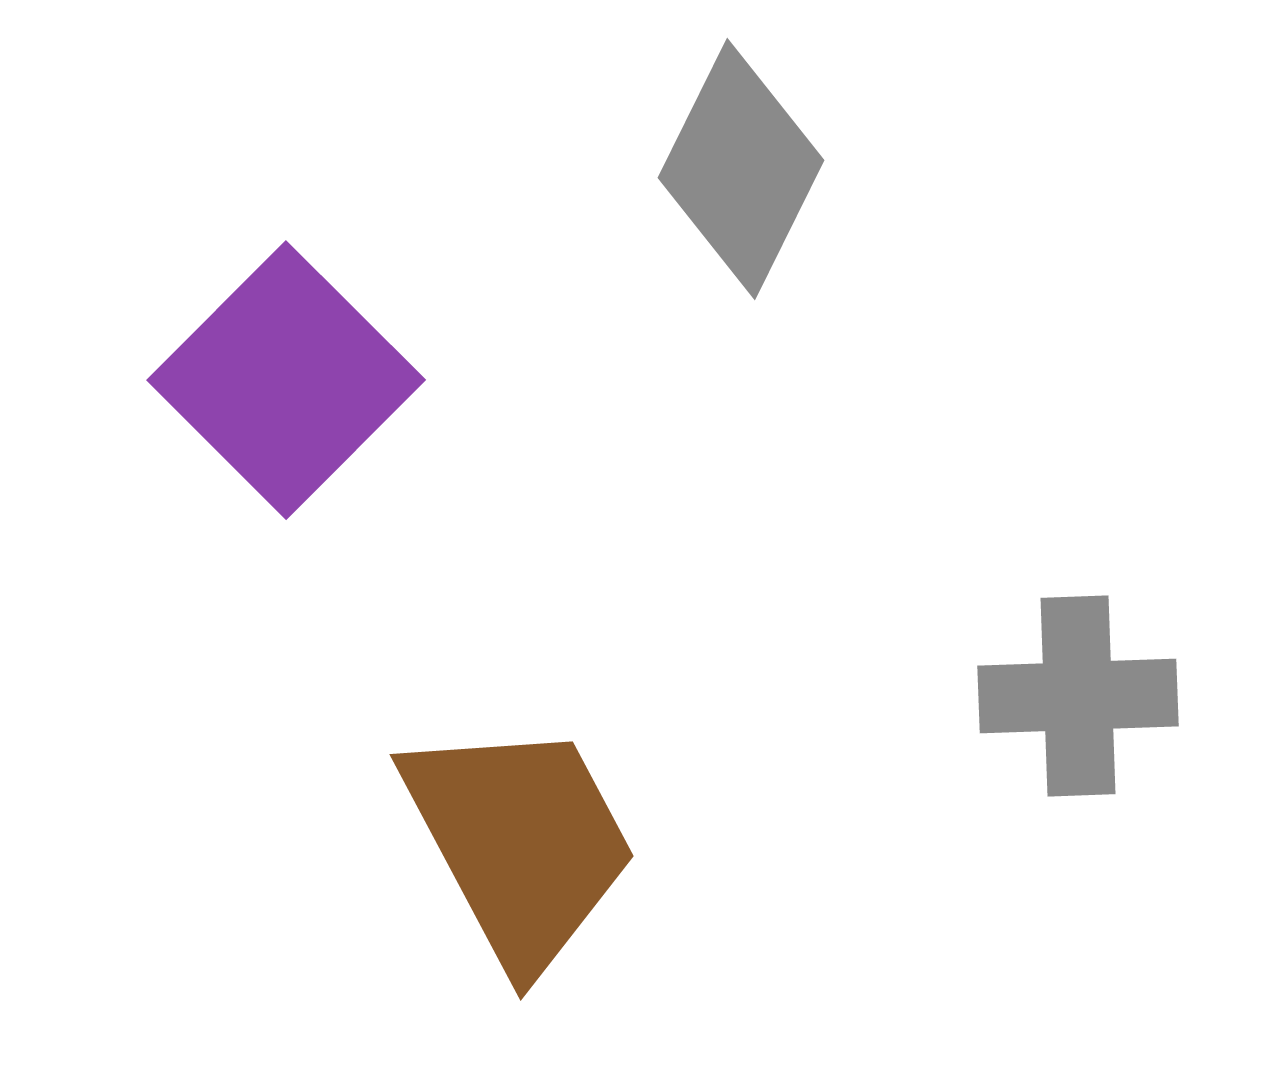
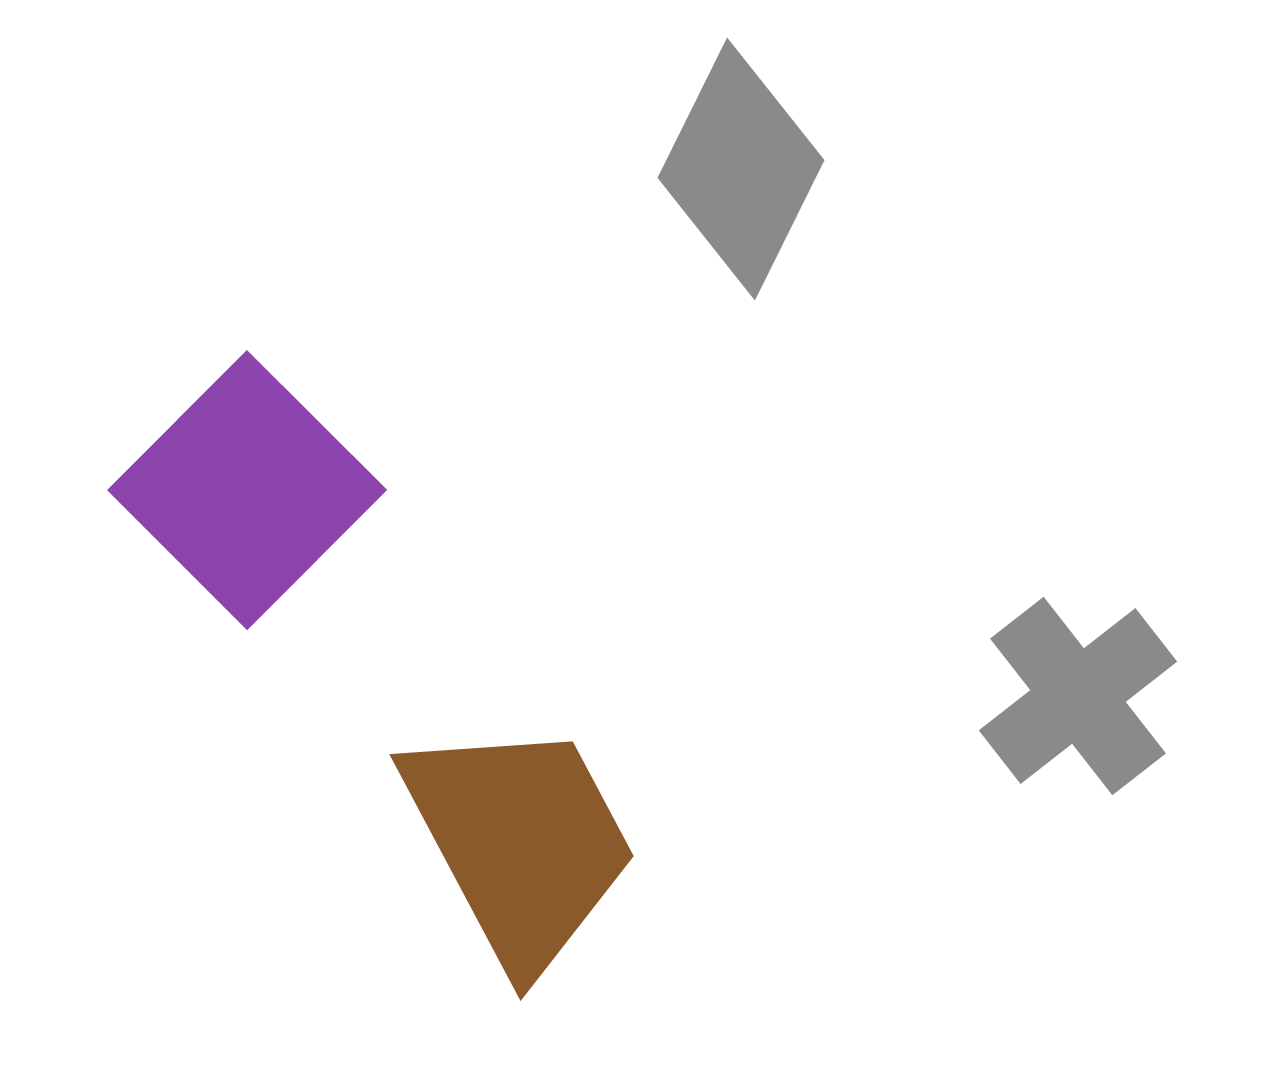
purple square: moved 39 px left, 110 px down
gray cross: rotated 36 degrees counterclockwise
